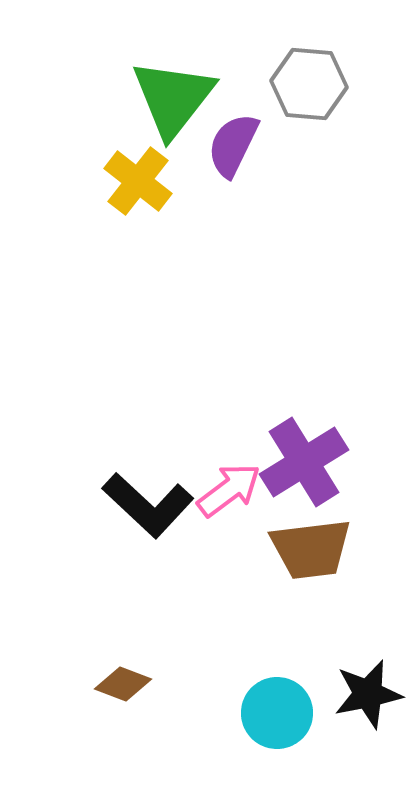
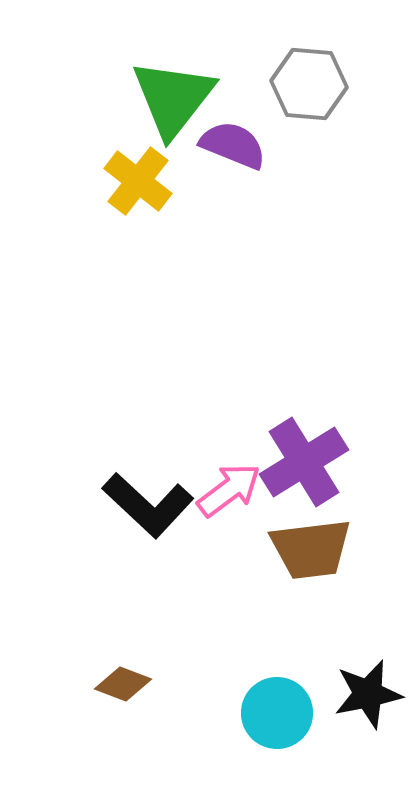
purple semicircle: rotated 86 degrees clockwise
